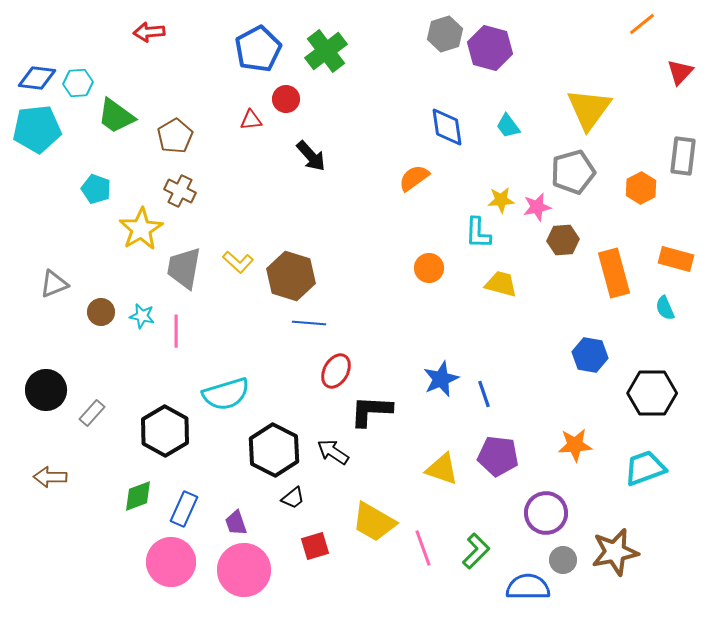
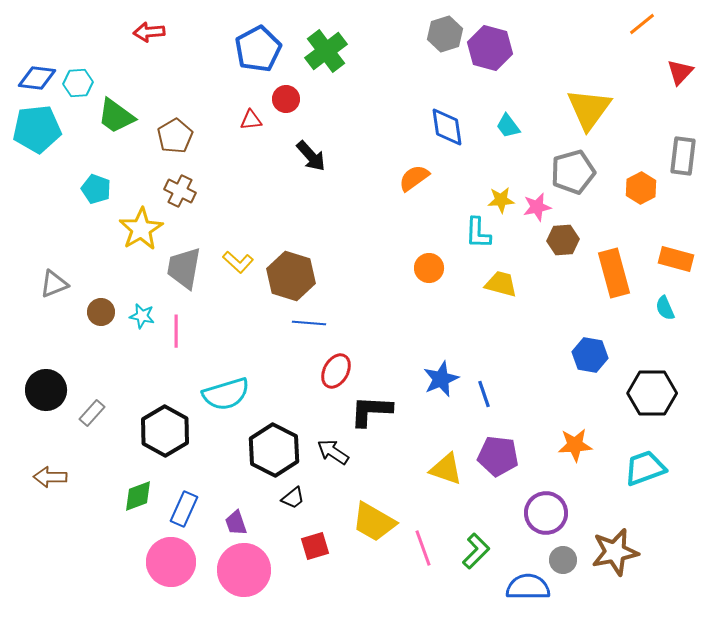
yellow triangle at (442, 469): moved 4 px right
